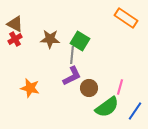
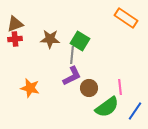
brown triangle: rotated 48 degrees counterclockwise
red cross: rotated 24 degrees clockwise
pink line: rotated 21 degrees counterclockwise
